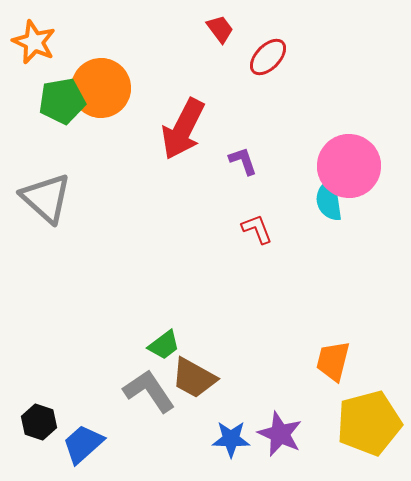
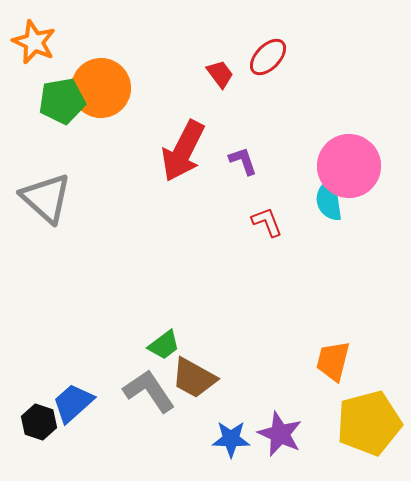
red trapezoid: moved 45 px down
red arrow: moved 22 px down
red L-shape: moved 10 px right, 7 px up
blue trapezoid: moved 10 px left, 41 px up
